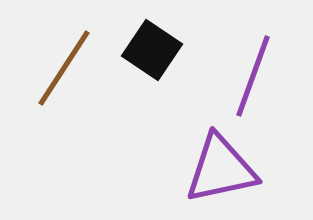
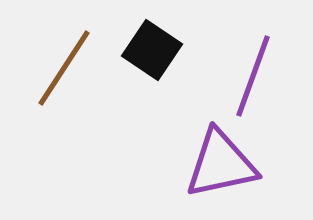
purple triangle: moved 5 px up
